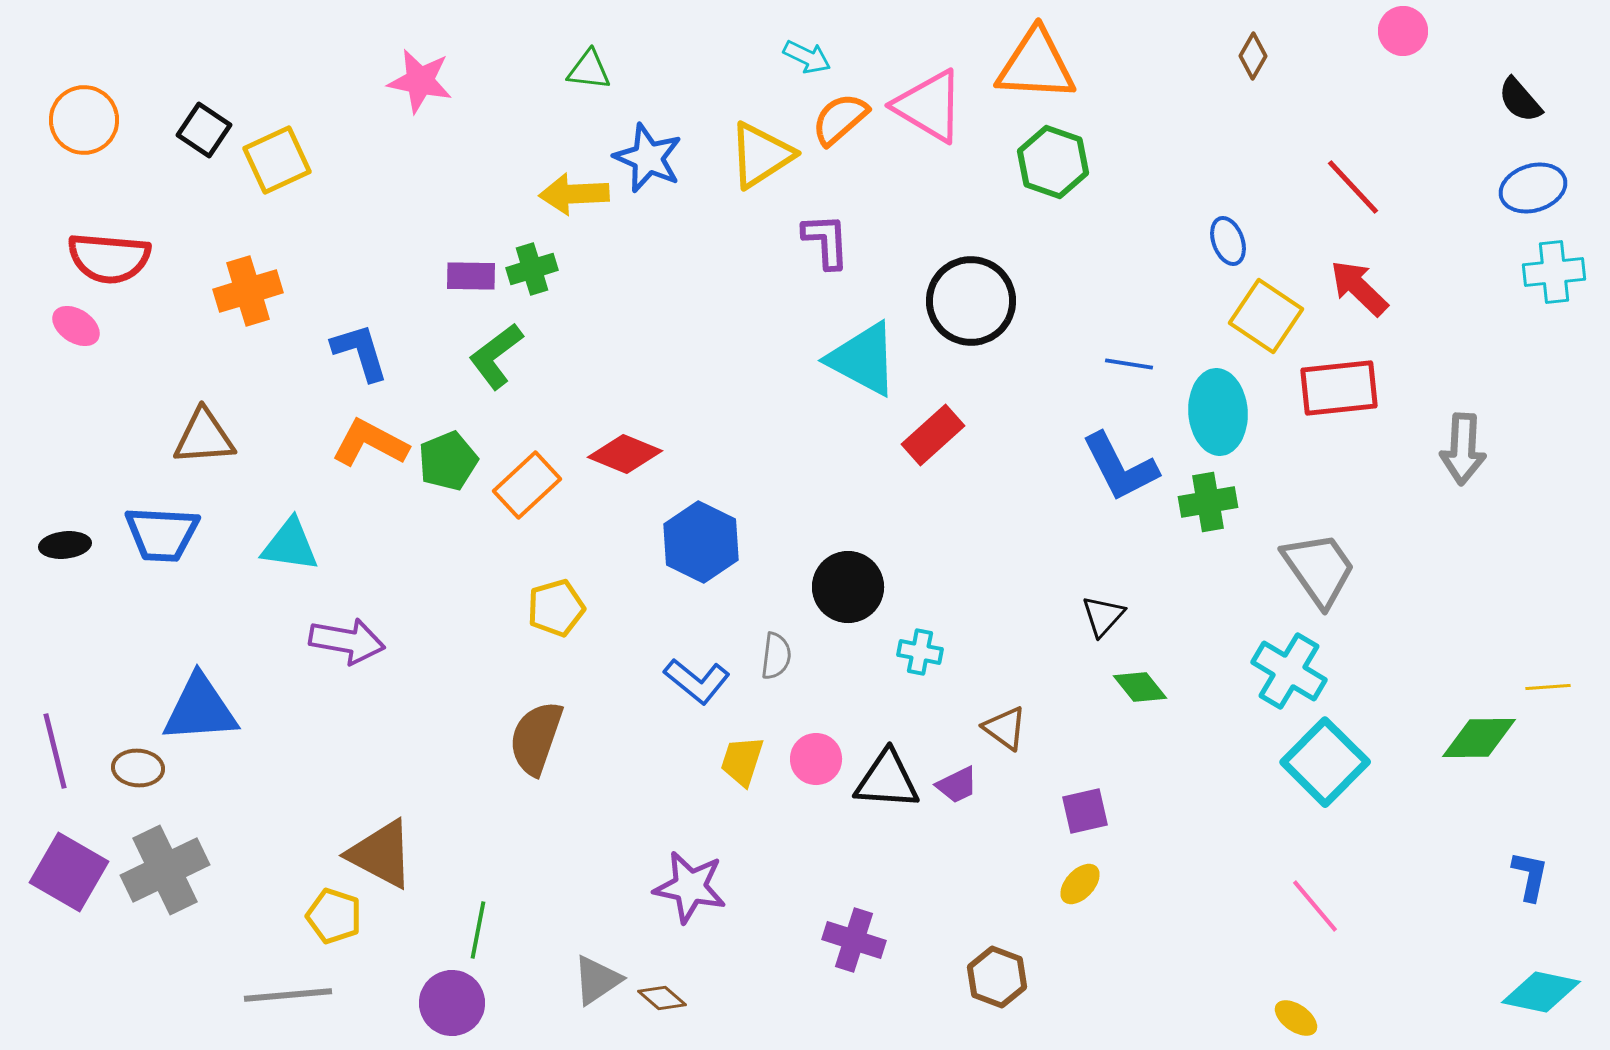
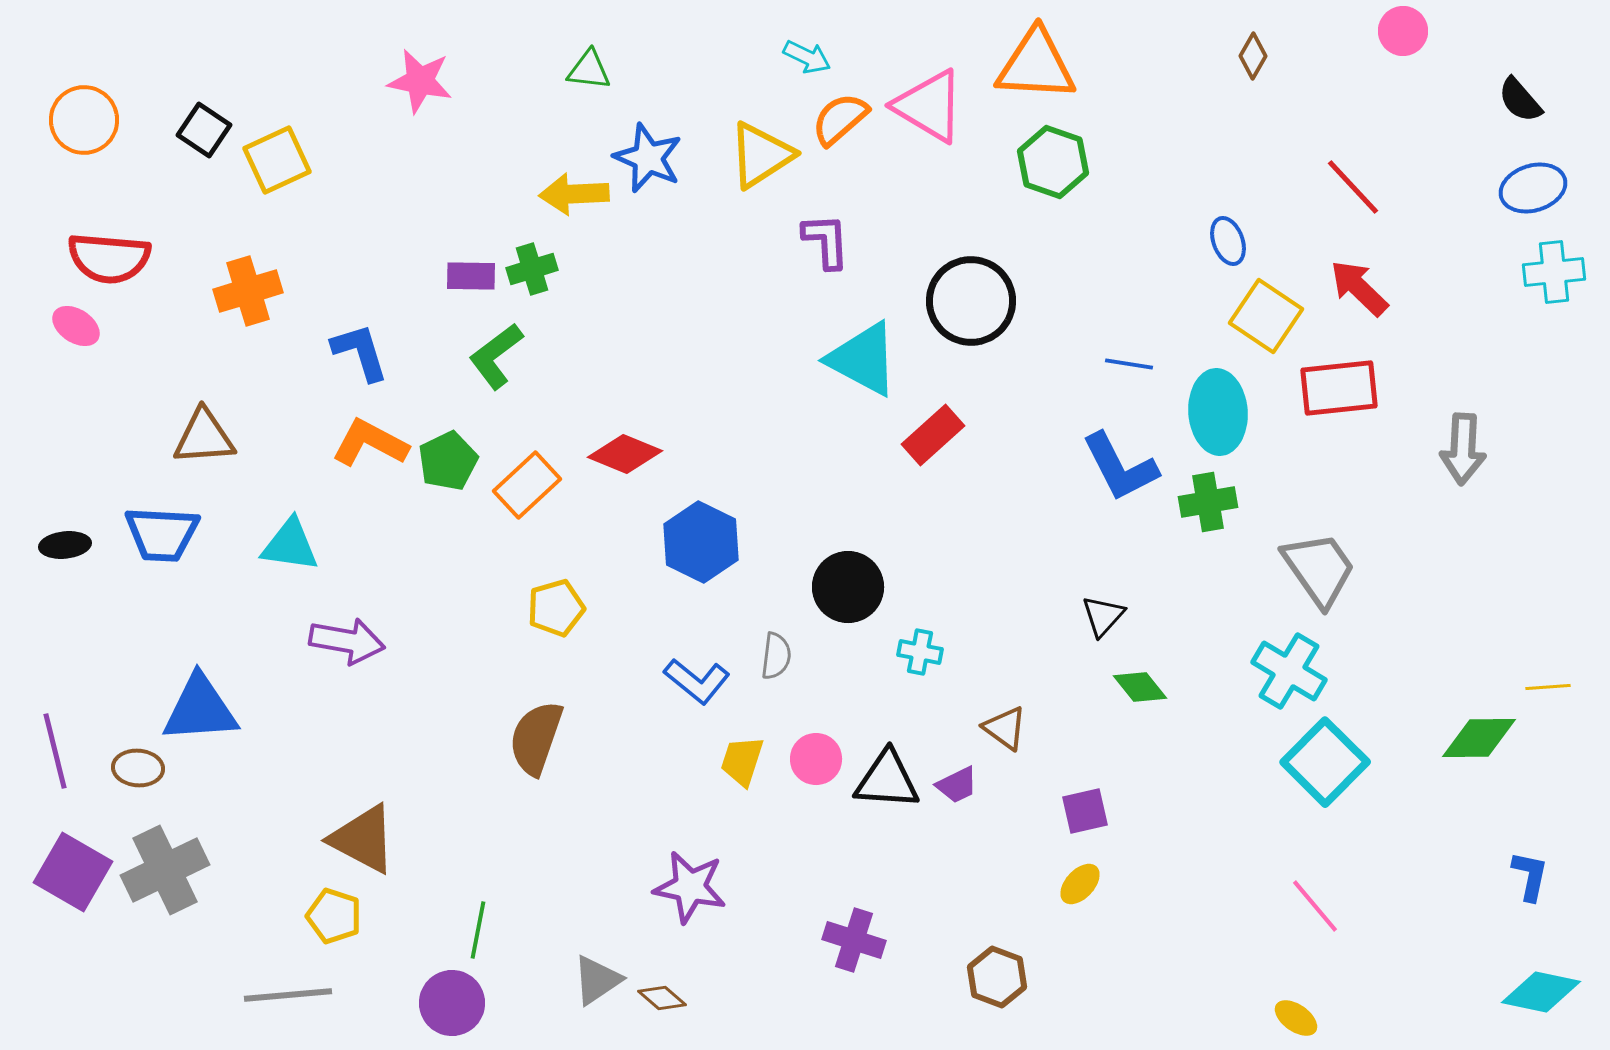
green pentagon at (448, 461): rotated 4 degrees counterclockwise
brown triangle at (381, 854): moved 18 px left, 15 px up
purple square at (69, 872): moved 4 px right
